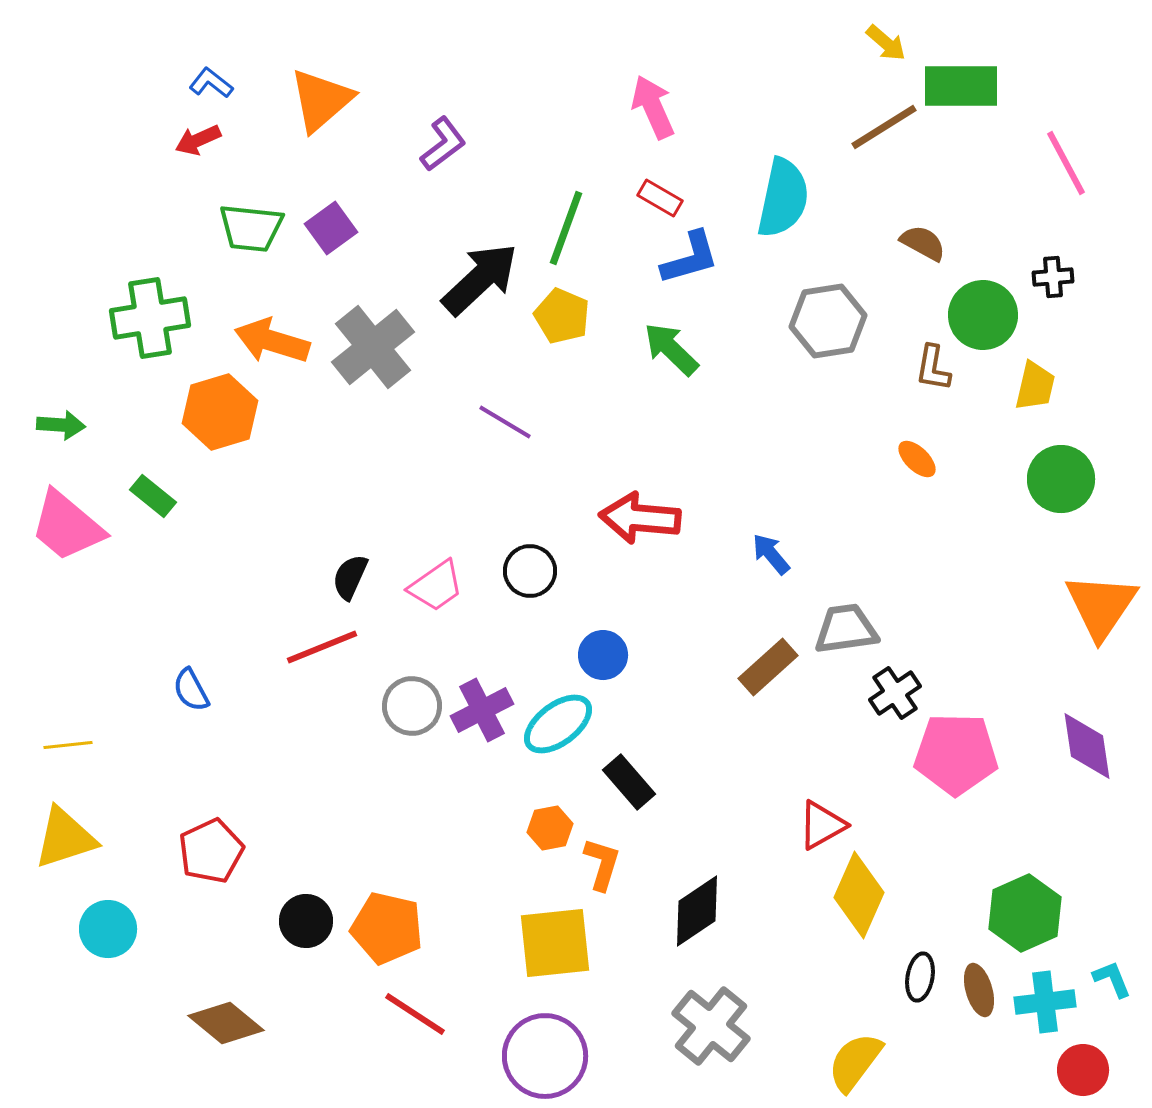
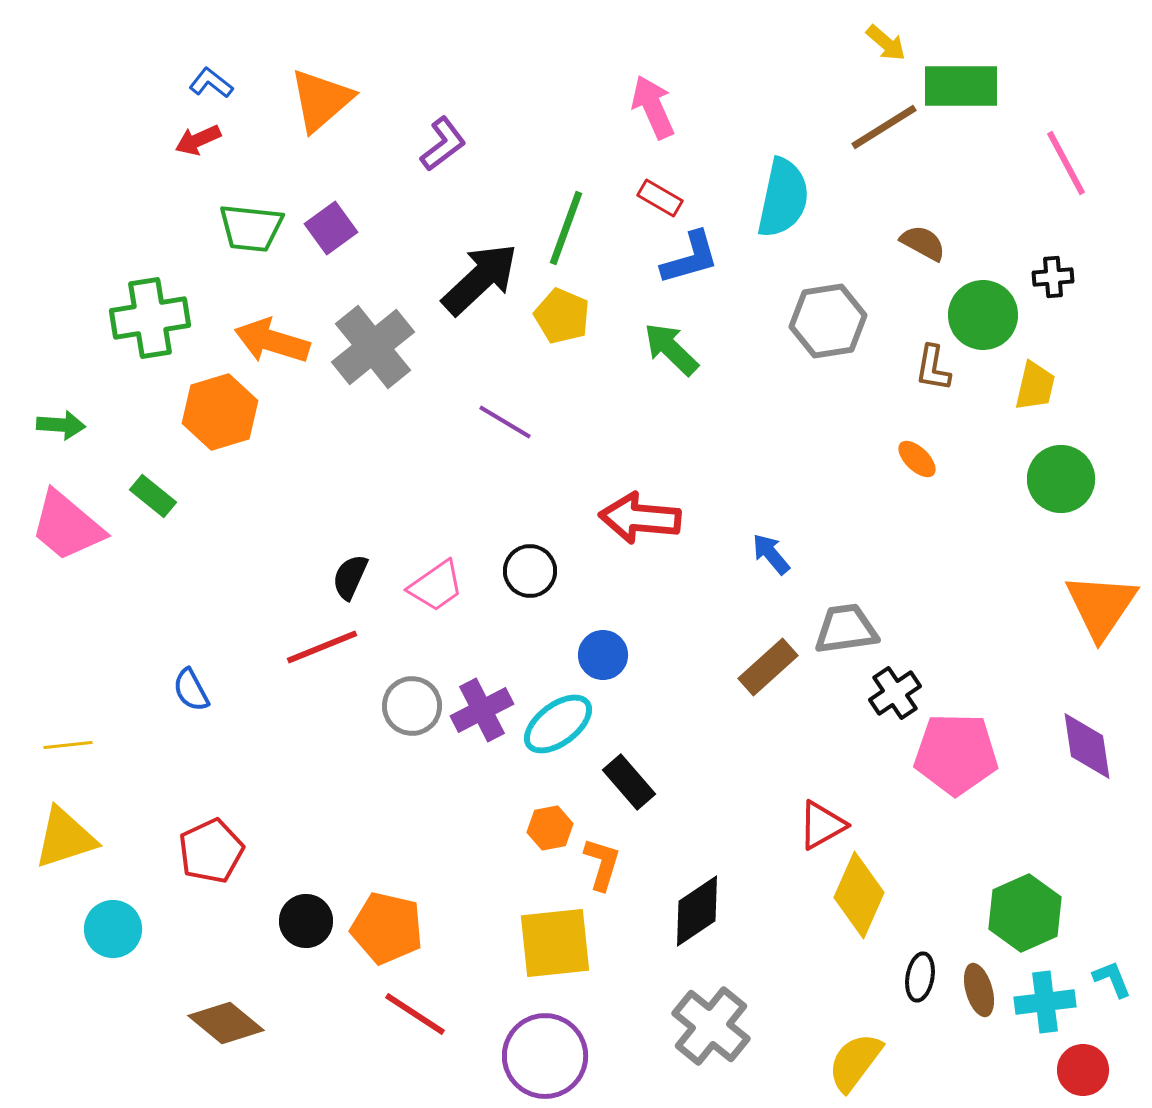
cyan circle at (108, 929): moved 5 px right
